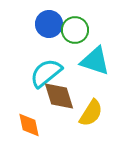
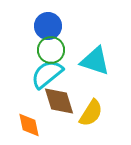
blue circle: moved 1 px left, 2 px down
green circle: moved 24 px left, 20 px down
cyan semicircle: moved 1 px right, 1 px down
brown diamond: moved 5 px down
